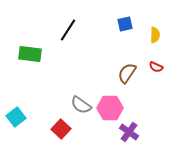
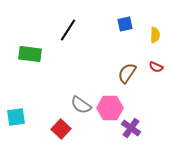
cyan square: rotated 30 degrees clockwise
purple cross: moved 2 px right, 4 px up
